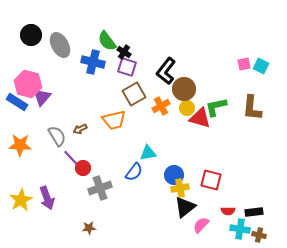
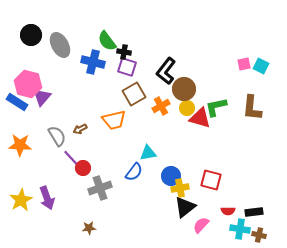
black cross: rotated 24 degrees counterclockwise
blue circle: moved 3 px left, 1 px down
